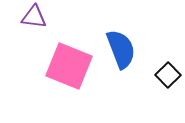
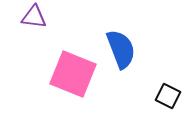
pink square: moved 4 px right, 8 px down
black square: moved 21 px down; rotated 20 degrees counterclockwise
